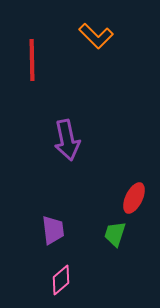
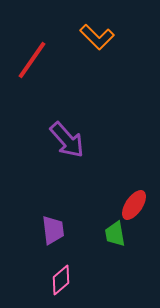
orange L-shape: moved 1 px right, 1 px down
red line: rotated 36 degrees clockwise
purple arrow: rotated 30 degrees counterclockwise
red ellipse: moved 7 px down; rotated 8 degrees clockwise
green trapezoid: rotated 28 degrees counterclockwise
